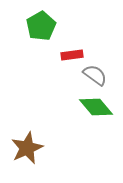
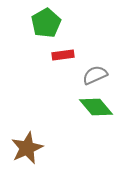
green pentagon: moved 5 px right, 3 px up
red rectangle: moved 9 px left
gray semicircle: rotated 60 degrees counterclockwise
